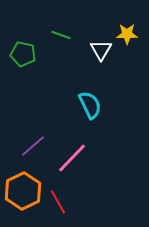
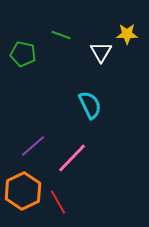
white triangle: moved 2 px down
